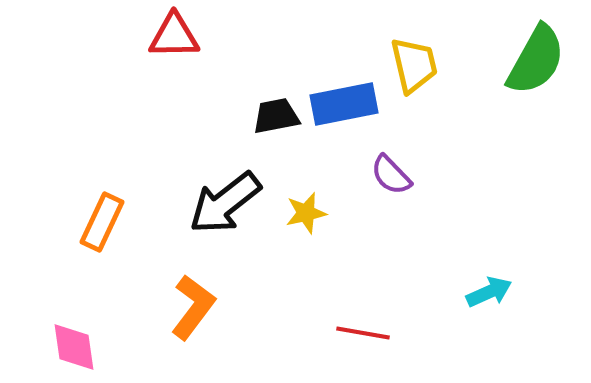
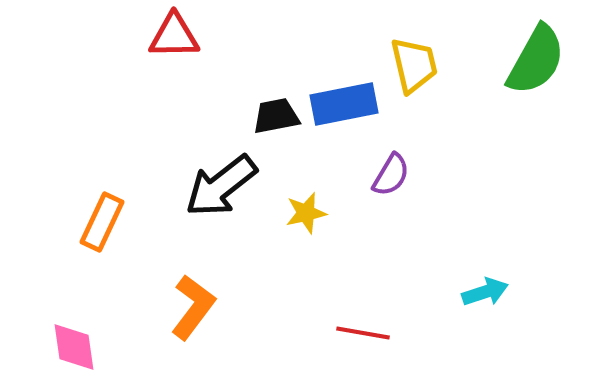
purple semicircle: rotated 105 degrees counterclockwise
black arrow: moved 4 px left, 17 px up
cyan arrow: moved 4 px left; rotated 6 degrees clockwise
